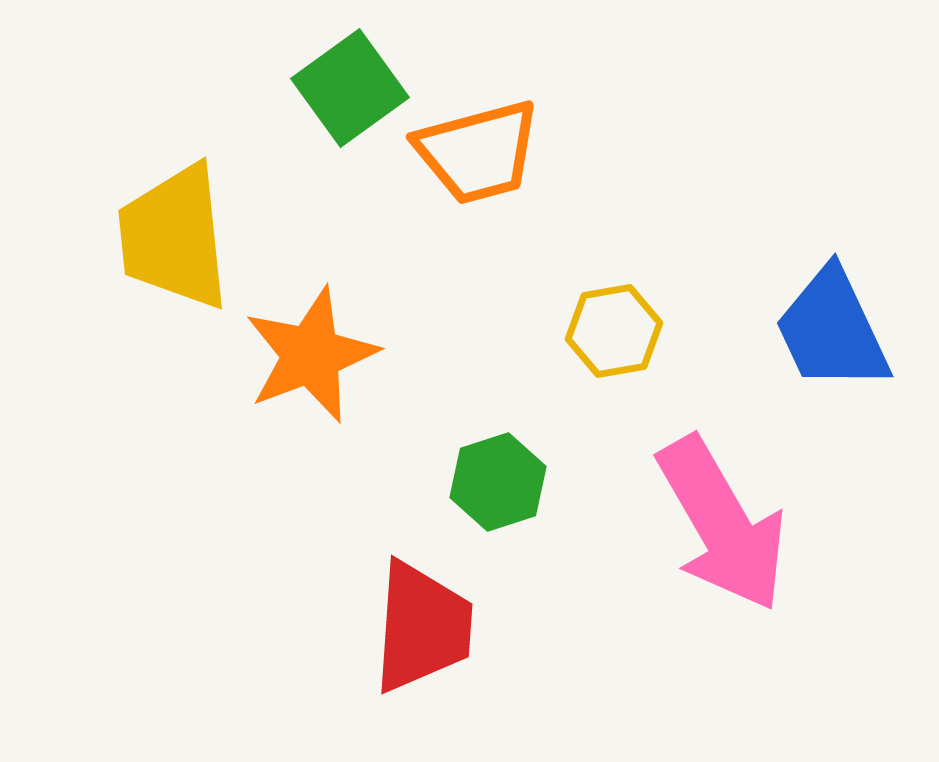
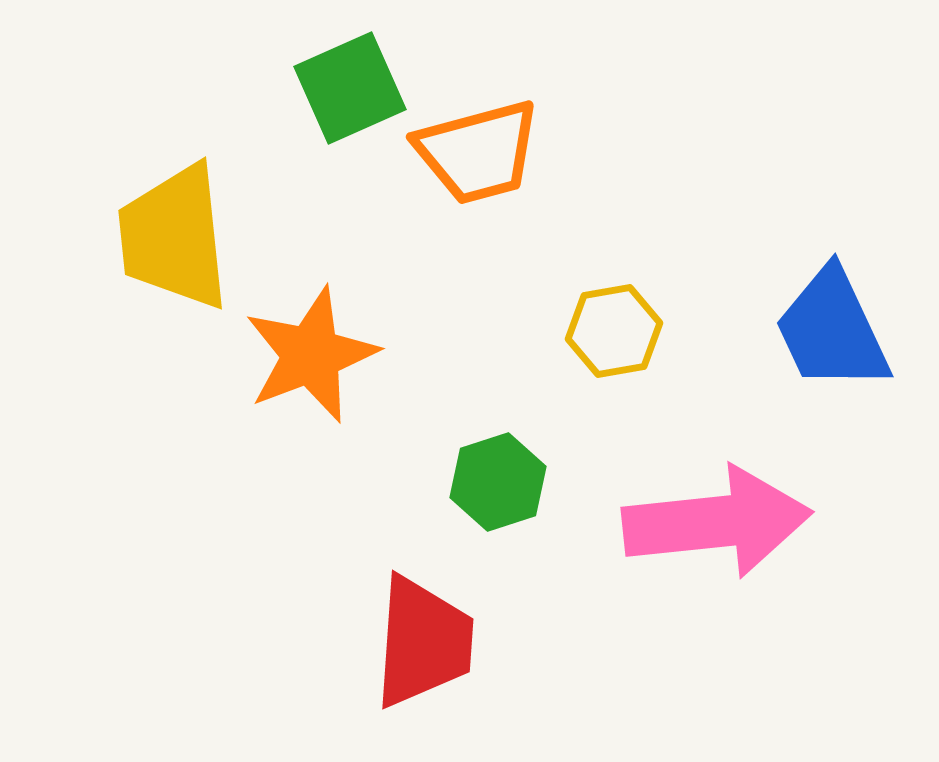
green square: rotated 12 degrees clockwise
pink arrow: moved 5 px left, 2 px up; rotated 66 degrees counterclockwise
red trapezoid: moved 1 px right, 15 px down
